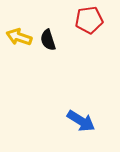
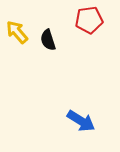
yellow arrow: moved 2 px left, 5 px up; rotated 30 degrees clockwise
